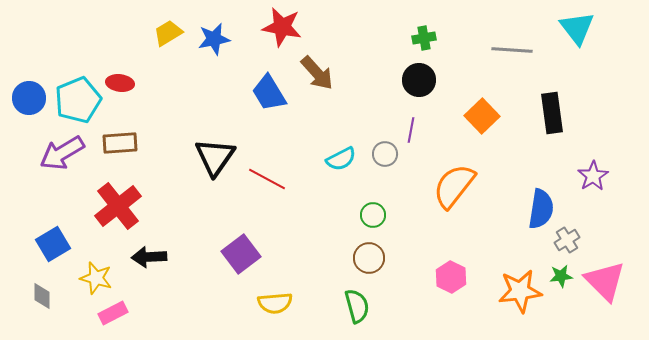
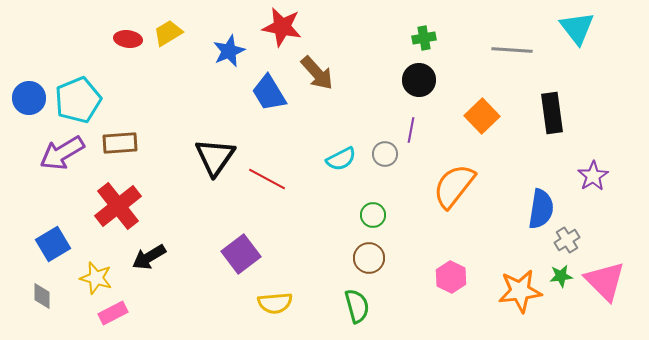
blue star: moved 15 px right, 12 px down; rotated 12 degrees counterclockwise
red ellipse: moved 8 px right, 44 px up
black arrow: rotated 28 degrees counterclockwise
